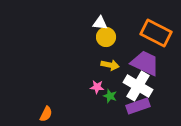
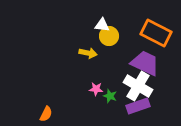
white triangle: moved 2 px right, 2 px down
yellow circle: moved 3 px right, 1 px up
yellow arrow: moved 22 px left, 12 px up
pink star: moved 1 px left, 2 px down
